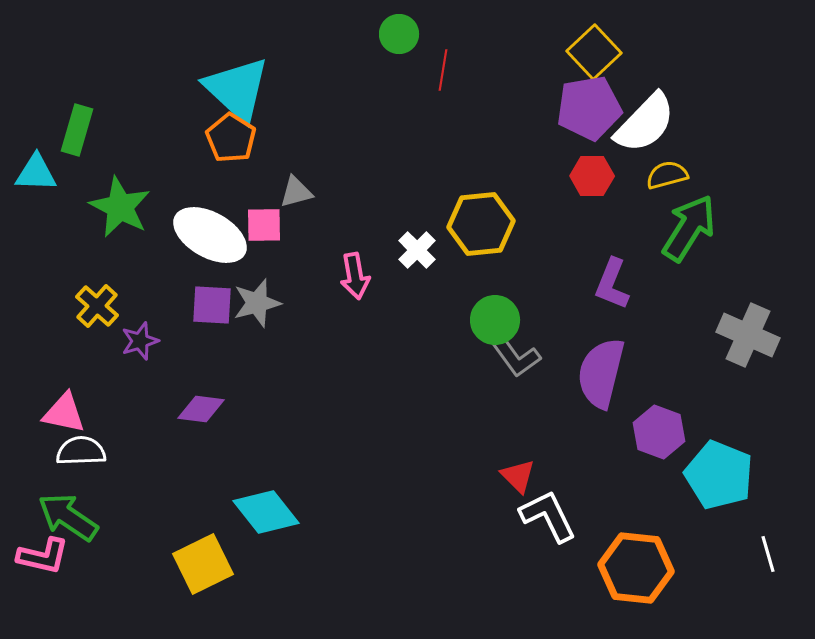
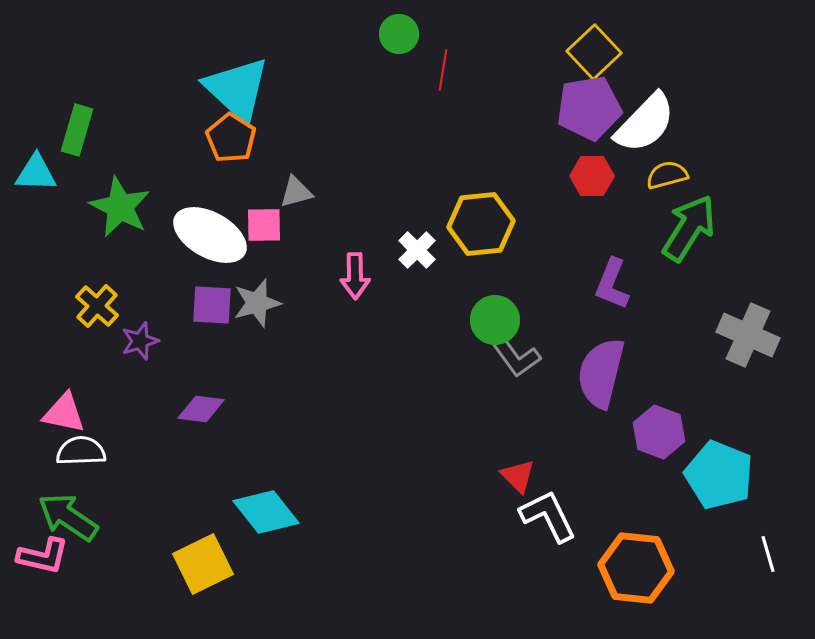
pink arrow at (355, 276): rotated 9 degrees clockwise
